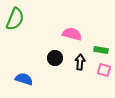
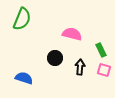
green semicircle: moved 7 px right
green rectangle: rotated 56 degrees clockwise
black arrow: moved 5 px down
blue semicircle: moved 1 px up
